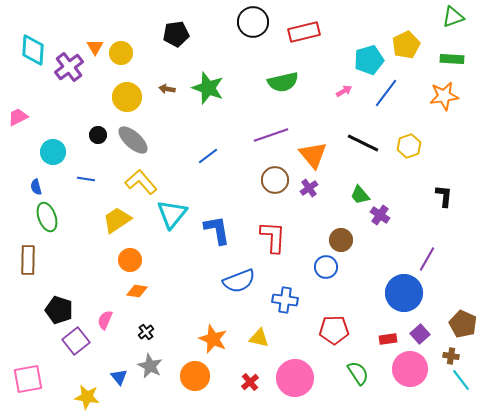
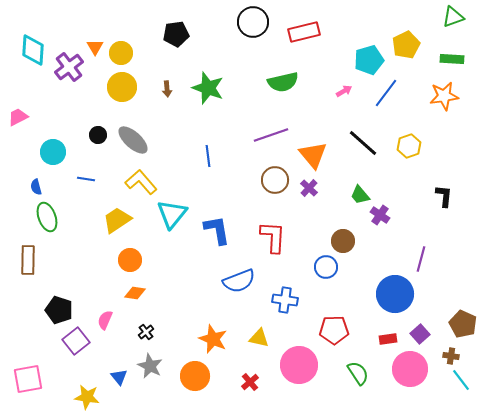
brown arrow at (167, 89): rotated 105 degrees counterclockwise
yellow circle at (127, 97): moved 5 px left, 10 px up
black line at (363, 143): rotated 16 degrees clockwise
blue line at (208, 156): rotated 60 degrees counterclockwise
purple cross at (309, 188): rotated 12 degrees counterclockwise
brown circle at (341, 240): moved 2 px right, 1 px down
purple line at (427, 259): moved 6 px left; rotated 15 degrees counterclockwise
orange diamond at (137, 291): moved 2 px left, 2 px down
blue circle at (404, 293): moved 9 px left, 1 px down
pink circle at (295, 378): moved 4 px right, 13 px up
